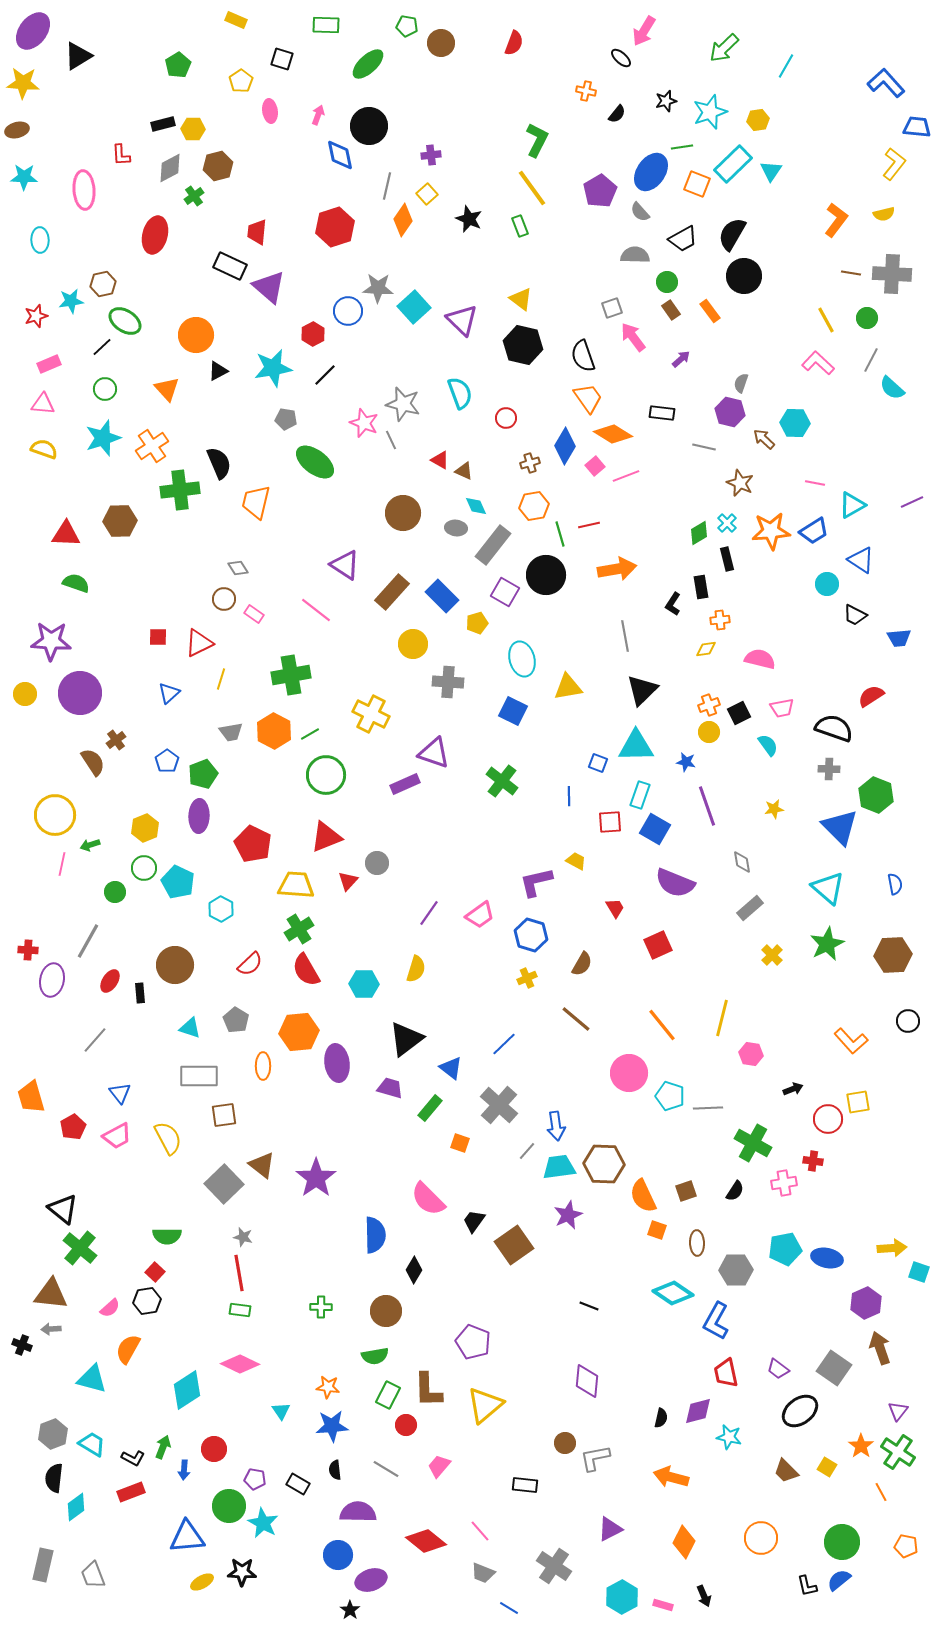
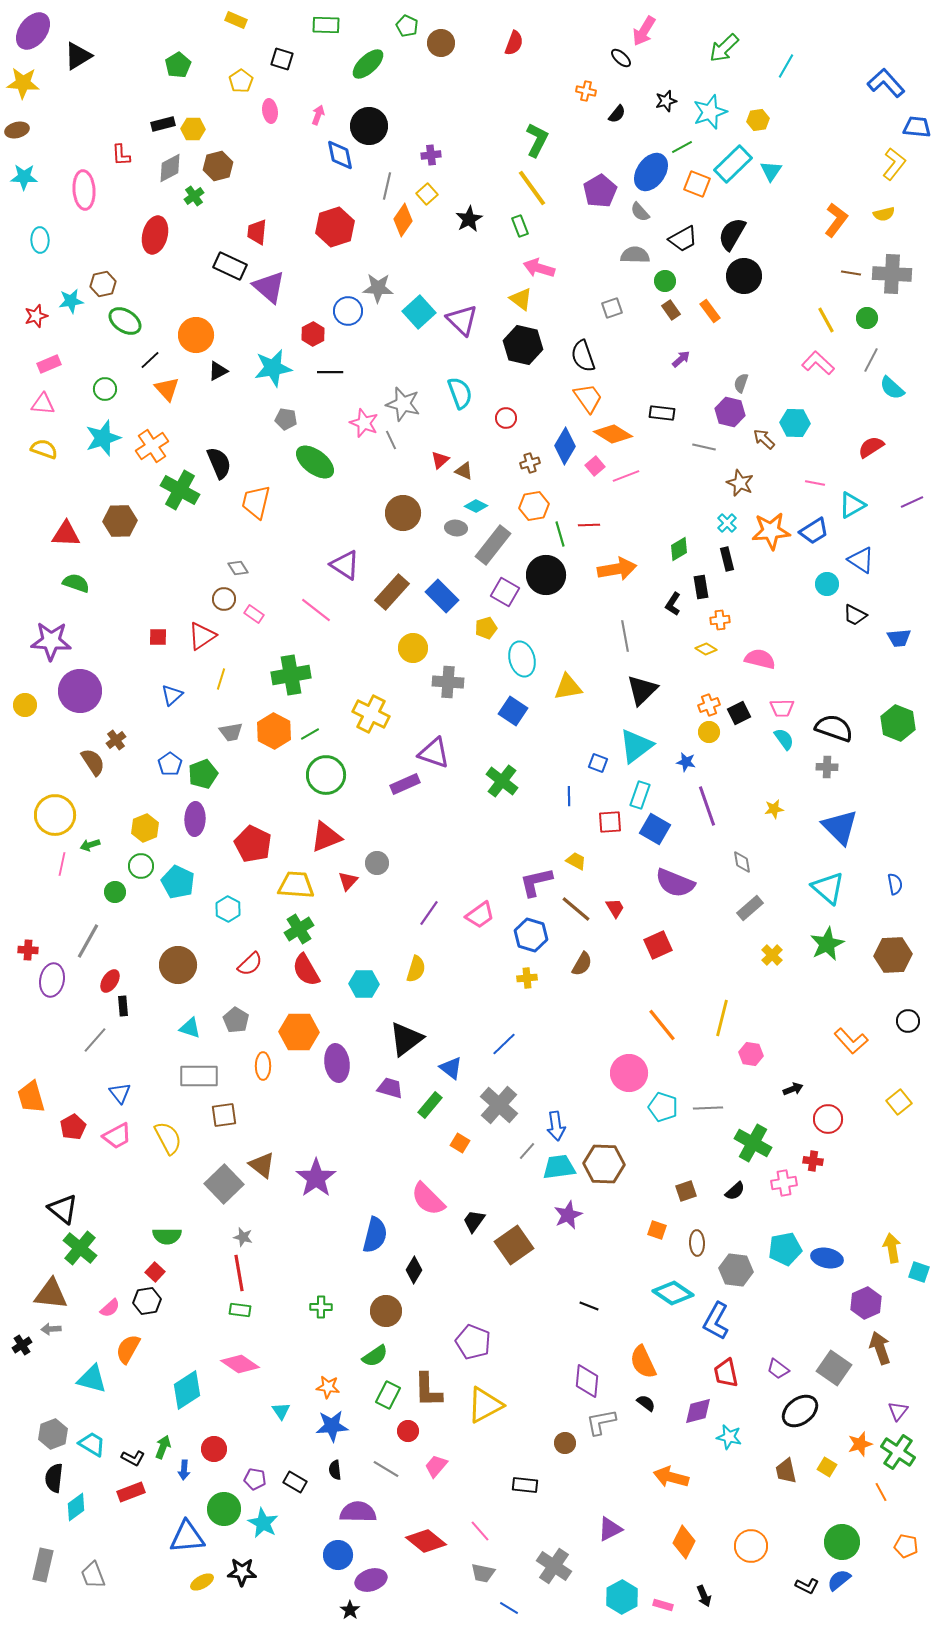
green pentagon at (407, 26): rotated 15 degrees clockwise
green line at (682, 147): rotated 20 degrees counterclockwise
black star at (469, 219): rotated 20 degrees clockwise
green circle at (667, 282): moved 2 px left, 1 px up
cyan square at (414, 307): moved 5 px right, 5 px down
pink arrow at (633, 337): moved 94 px left, 69 px up; rotated 36 degrees counterclockwise
black line at (102, 347): moved 48 px right, 13 px down
black line at (325, 375): moved 5 px right, 3 px up; rotated 45 degrees clockwise
red triangle at (440, 460): rotated 48 degrees clockwise
green cross at (180, 490): rotated 36 degrees clockwise
cyan diamond at (476, 506): rotated 40 degrees counterclockwise
red line at (589, 525): rotated 10 degrees clockwise
green diamond at (699, 533): moved 20 px left, 16 px down
yellow pentagon at (477, 623): moved 9 px right, 5 px down
red triangle at (199, 643): moved 3 px right, 7 px up; rotated 8 degrees counterclockwise
yellow circle at (413, 644): moved 4 px down
yellow diamond at (706, 649): rotated 40 degrees clockwise
purple circle at (80, 693): moved 2 px up
blue triangle at (169, 693): moved 3 px right, 2 px down
yellow circle at (25, 694): moved 11 px down
red semicircle at (871, 696): moved 249 px up
pink trapezoid at (782, 708): rotated 10 degrees clockwise
blue square at (513, 711): rotated 8 degrees clockwise
cyan semicircle at (768, 745): moved 16 px right, 6 px up
cyan triangle at (636, 746): rotated 36 degrees counterclockwise
blue pentagon at (167, 761): moved 3 px right, 3 px down
gray cross at (829, 769): moved 2 px left, 2 px up
green hexagon at (876, 795): moved 22 px right, 72 px up
purple ellipse at (199, 816): moved 4 px left, 3 px down
green circle at (144, 868): moved 3 px left, 2 px up
cyan hexagon at (221, 909): moved 7 px right
brown circle at (175, 965): moved 3 px right
yellow cross at (527, 978): rotated 18 degrees clockwise
black rectangle at (140, 993): moved 17 px left, 13 px down
brown line at (576, 1019): moved 110 px up
orange hexagon at (299, 1032): rotated 6 degrees clockwise
cyan pentagon at (670, 1096): moved 7 px left, 11 px down
yellow square at (858, 1102): moved 41 px right; rotated 30 degrees counterclockwise
green rectangle at (430, 1108): moved 3 px up
orange square at (460, 1143): rotated 12 degrees clockwise
black semicircle at (735, 1191): rotated 15 degrees clockwise
orange semicircle at (643, 1196): moved 166 px down
blue semicircle at (375, 1235): rotated 15 degrees clockwise
yellow arrow at (892, 1248): rotated 96 degrees counterclockwise
gray hexagon at (736, 1270): rotated 8 degrees clockwise
black cross at (22, 1345): rotated 36 degrees clockwise
green semicircle at (375, 1356): rotated 24 degrees counterclockwise
pink diamond at (240, 1364): rotated 9 degrees clockwise
yellow triangle at (485, 1405): rotated 12 degrees clockwise
black semicircle at (661, 1418): moved 15 px left, 15 px up; rotated 66 degrees counterclockwise
red circle at (406, 1425): moved 2 px right, 6 px down
orange star at (861, 1446): moved 1 px left, 2 px up; rotated 20 degrees clockwise
gray L-shape at (595, 1458): moved 6 px right, 36 px up
pink trapezoid at (439, 1466): moved 3 px left
brown trapezoid at (786, 1471): rotated 32 degrees clockwise
black rectangle at (298, 1484): moved 3 px left, 2 px up
green circle at (229, 1506): moved 5 px left, 3 px down
orange circle at (761, 1538): moved 10 px left, 8 px down
gray trapezoid at (483, 1573): rotated 10 degrees counterclockwise
black L-shape at (807, 1586): rotated 50 degrees counterclockwise
